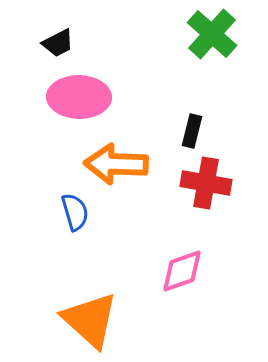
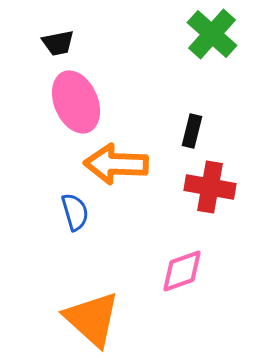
black trapezoid: rotated 16 degrees clockwise
pink ellipse: moved 3 px left, 5 px down; rotated 66 degrees clockwise
red cross: moved 4 px right, 4 px down
orange triangle: moved 2 px right, 1 px up
